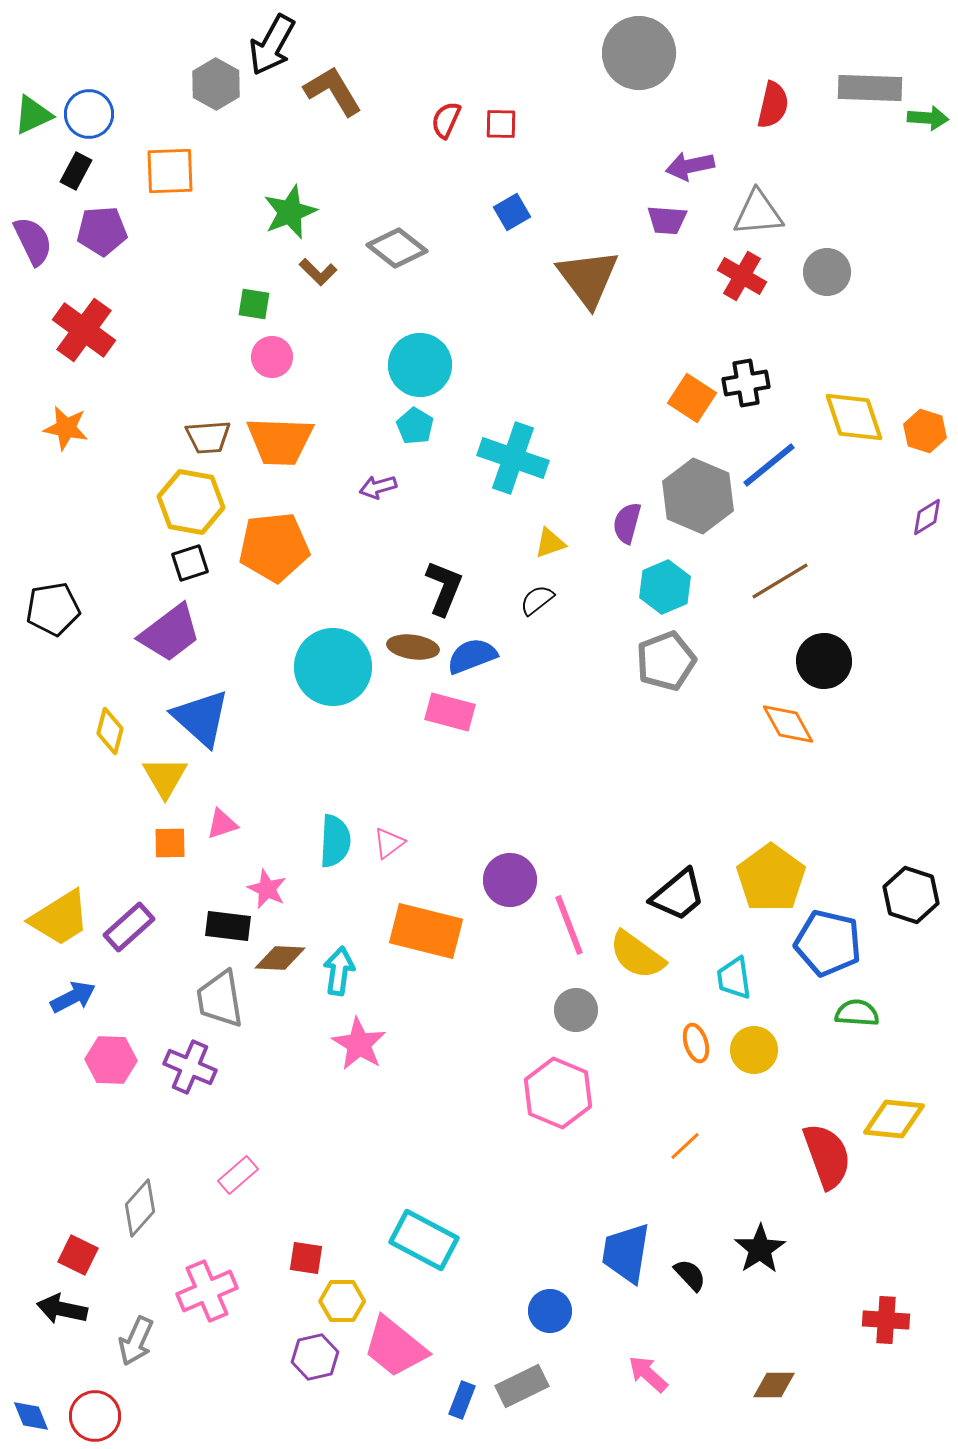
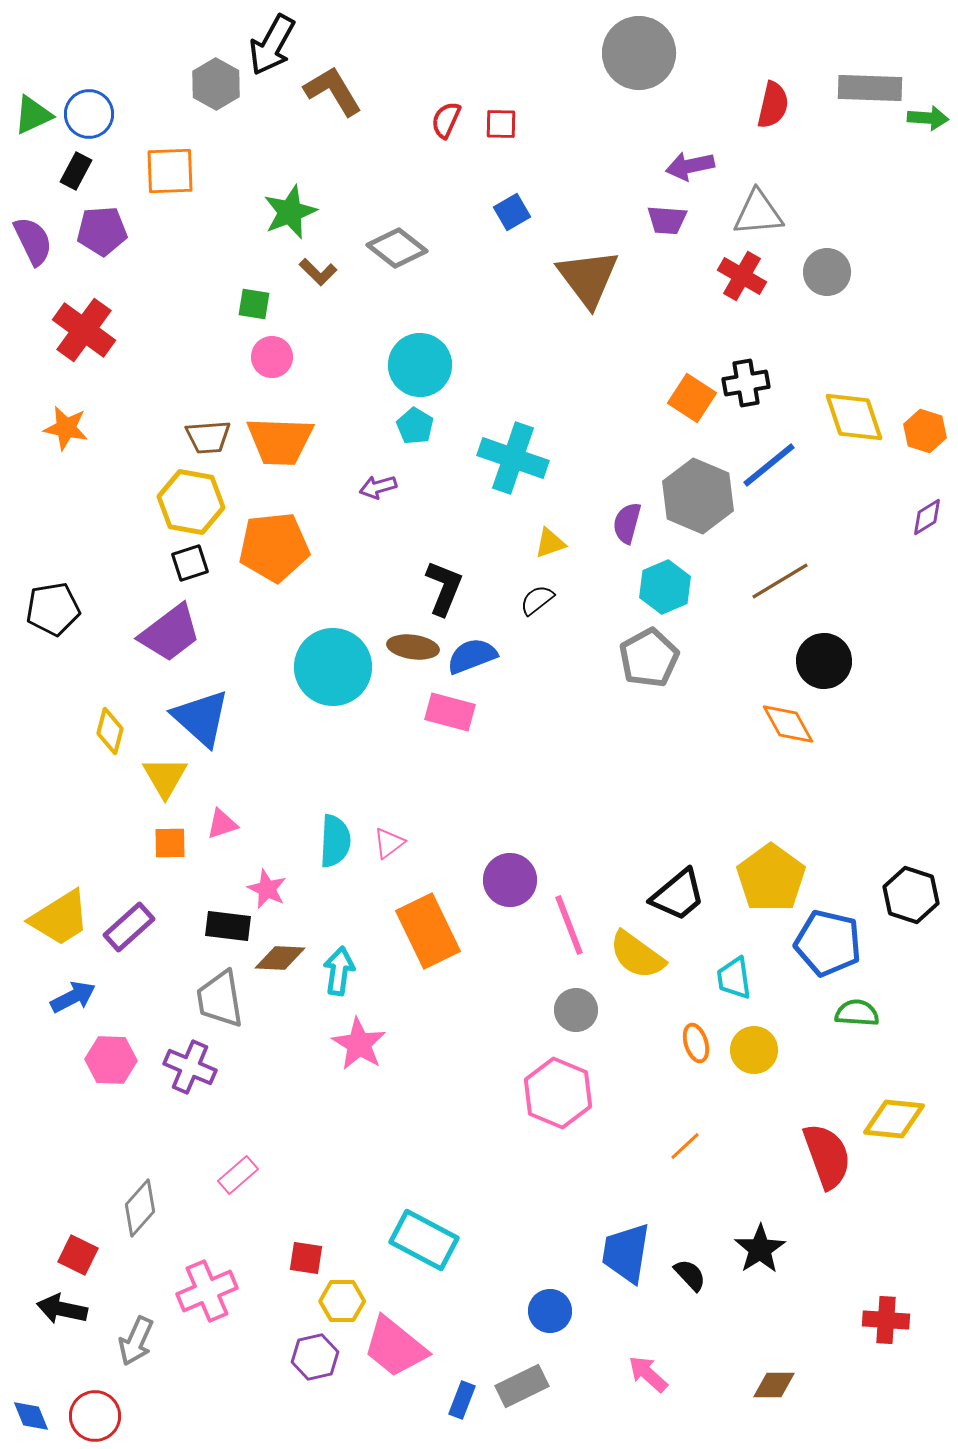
gray pentagon at (666, 661): moved 17 px left, 3 px up; rotated 8 degrees counterclockwise
orange rectangle at (426, 931): moved 2 px right; rotated 50 degrees clockwise
